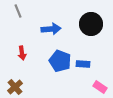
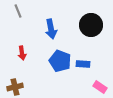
black circle: moved 1 px down
blue arrow: rotated 84 degrees clockwise
brown cross: rotated 28 degrees clockwise
